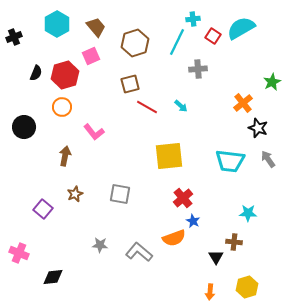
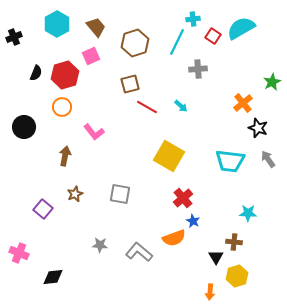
yellow square: rotated 36 degrees clockwise
yellow hexagon: moved 10 px left, 11 px up
